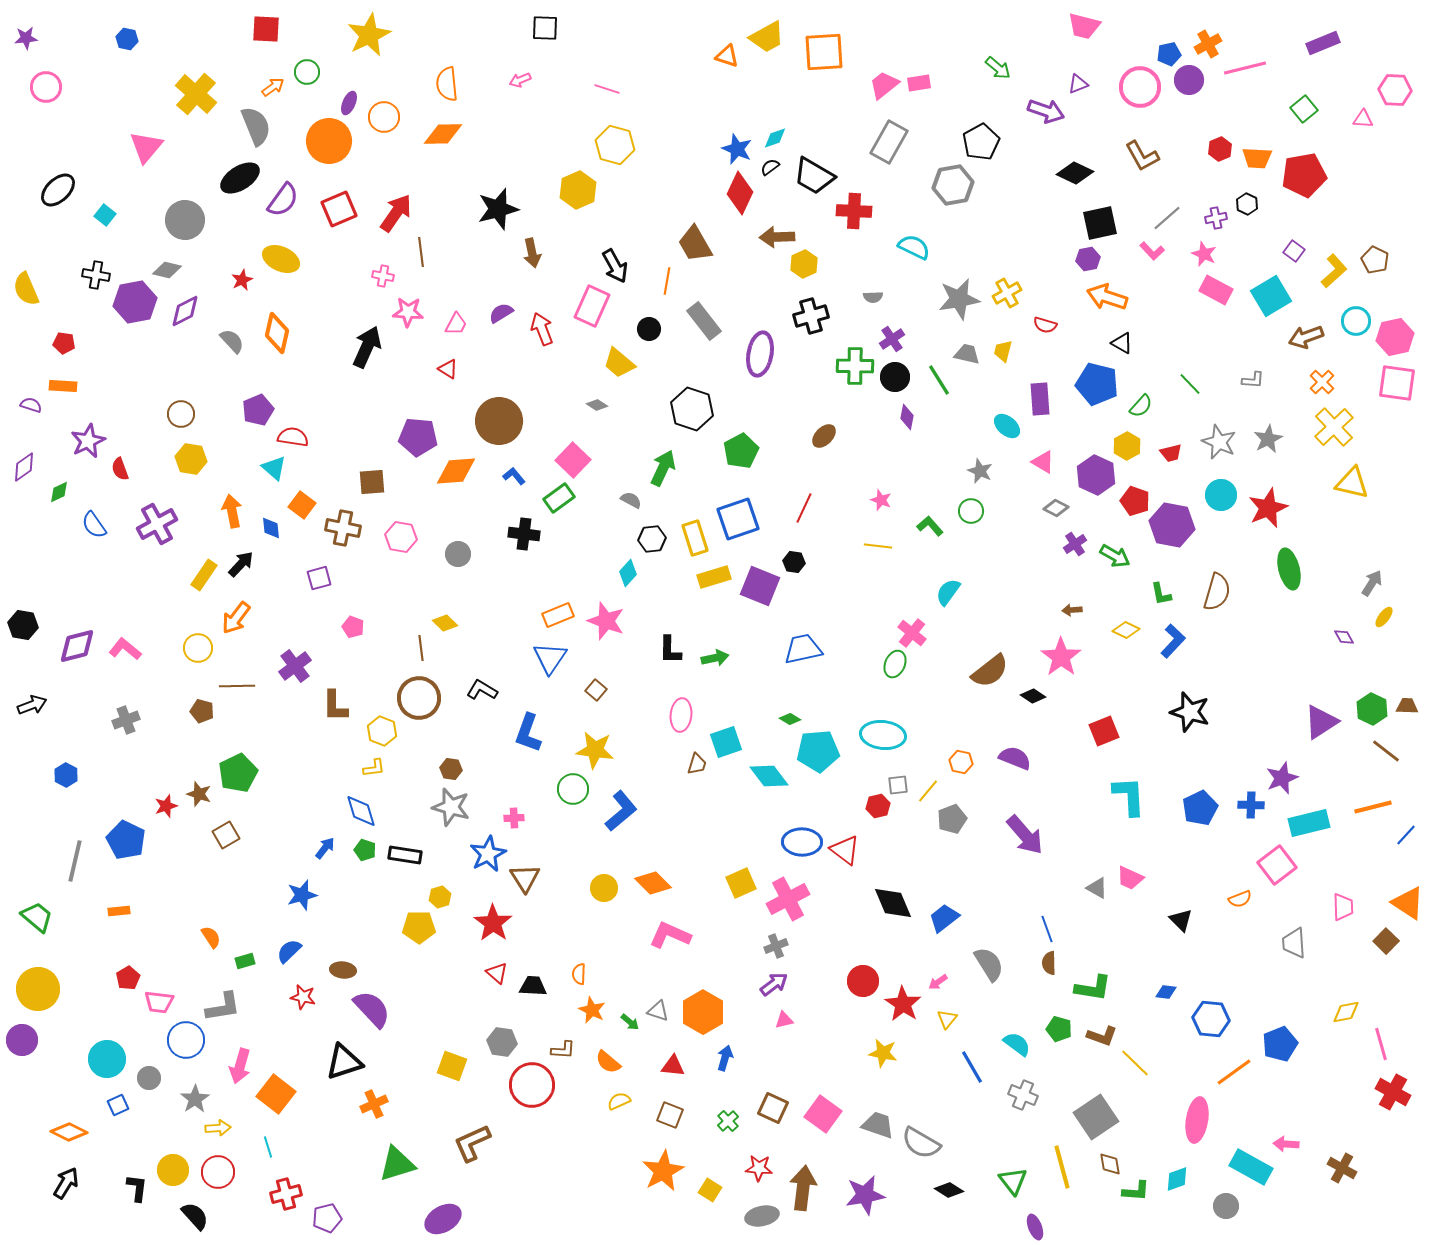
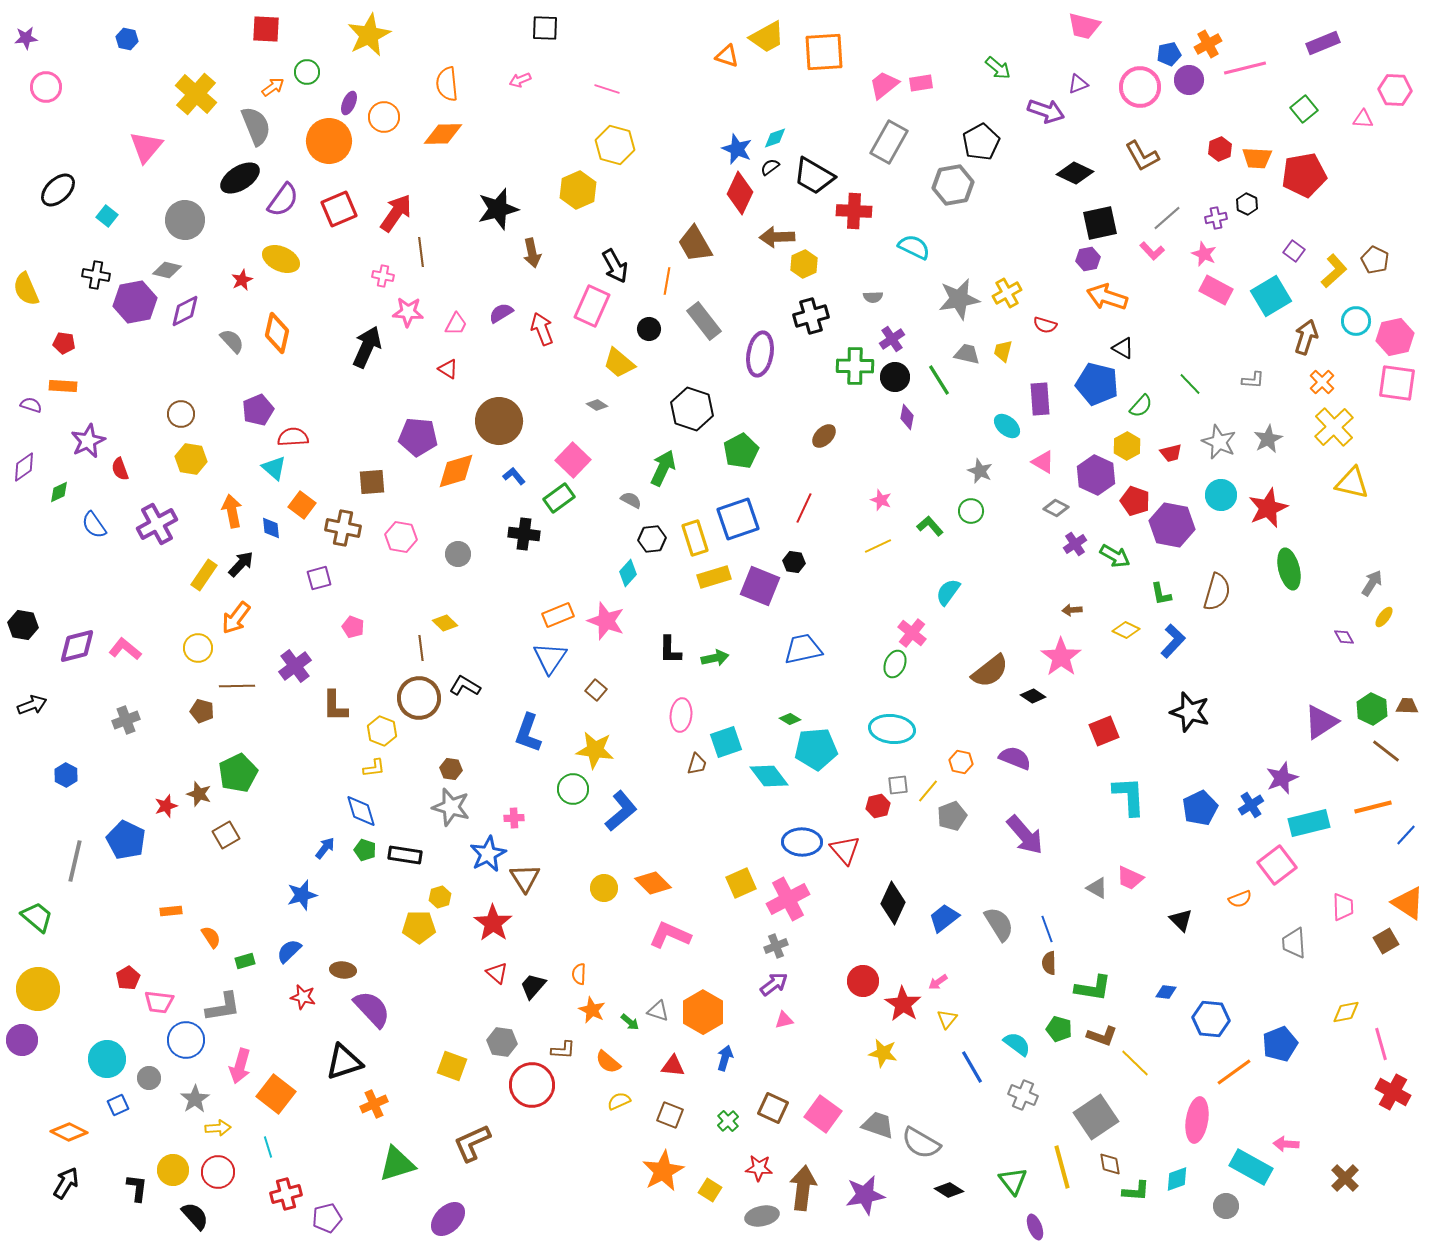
pink rectangle at (919, 83): moved 2 px right
cyan square at (105, 215): moved 2 px right, 1 px down
brown arrow at (1306, 337): rotated 128 degrees clockwise
black triangle at (1122, 343): moved 1 px right, 5 px down
red semicircle at (293, 437): rotated 12 degrees counterclockwise
orange diamond at (456, 471): rotated 12 degrees counterclockwise
yellow line at (878, 546): rotated 32 degrees counterclockwise
black L-shape at (482, 690): moved 17 px left, 4 px up
cyan ellipse at (883, 735): moved 9 px right, 6 px up
cyan pentagon at (818, 751): moved 2 px left, 2 px up
blue cross at (1251, 805): rotated 35 degrees counterclockwise
gray pentagon at (952, 819): moved 3 px up
red triangle at (845, 850): rotated 12 degrees clockwise
black diamond at (893, 903): rotated 48 degrees clockwise
orange rectangle at (119, 911): moved 52 px right
brown square at (1386, 941): rotated 15 degrees clockwise
gray semicircle at (989, 964): moved 10 px right, 40 px up
black trapezoid at (533, 986): rotated 52 degrees counterclockwise
brown cross at (1342, 1168): moved 3 px right, 10 px down; rotated 16 degrees clockwise
purple ellipse at (443, 1219): moved 5 px right; rotated 15 degrees counterclockwise
